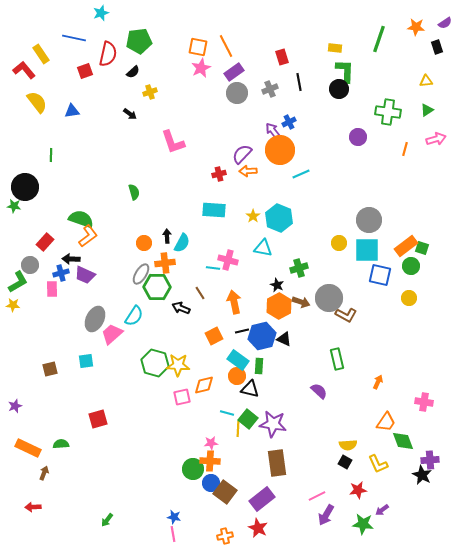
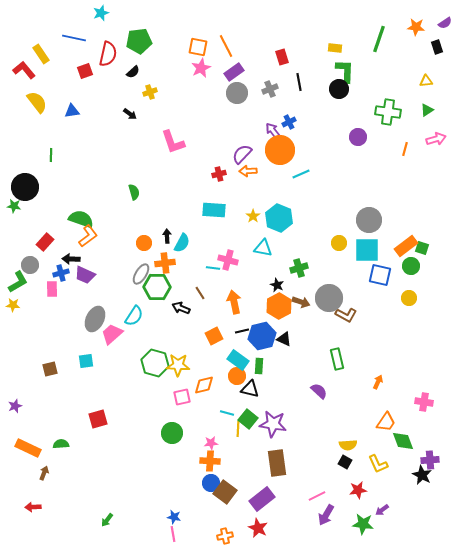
green circle at (193, 469): moved 21 px left, 36 px up
